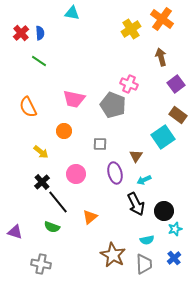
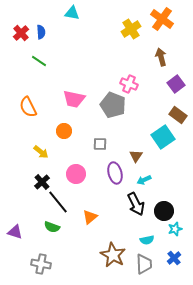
blue semicircle: moved 1 px right, 1 px up
